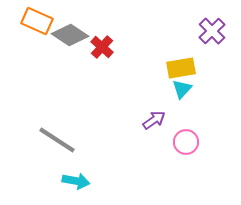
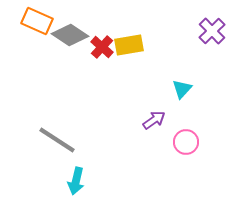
yellow rectangle: moved 52 px left, 23 px up
cyan arrow: rotated 92 degrees clockwise
